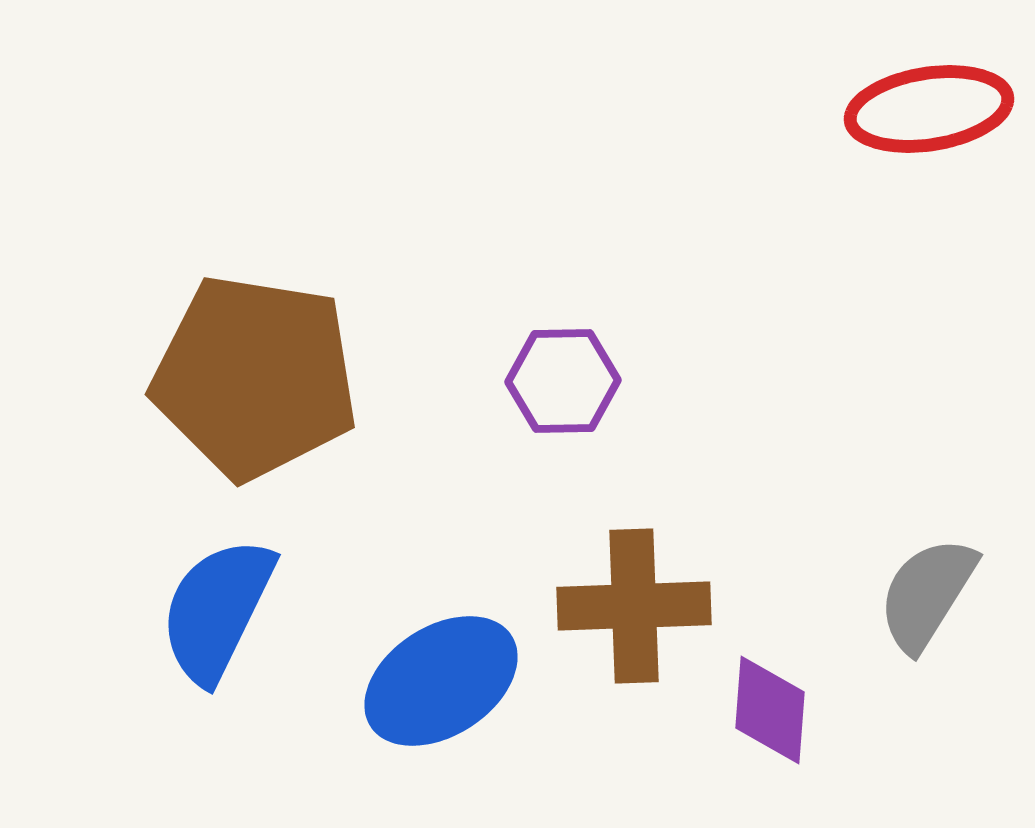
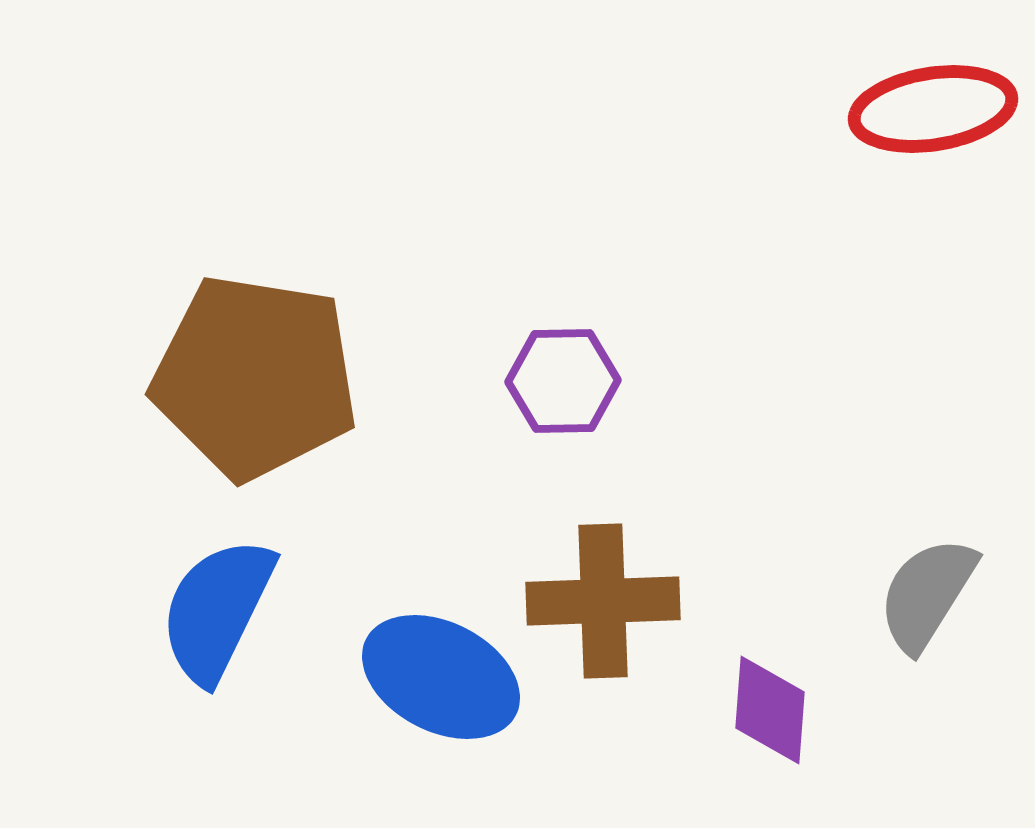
red ellipse: moved 4 px right
brown cross: moved 31 px left, 5 px up
blue ellipse: moved 4 px up; rotated 60 degrees clockwise
